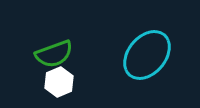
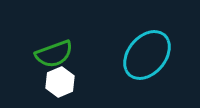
white hexagon: moved 1 px right
